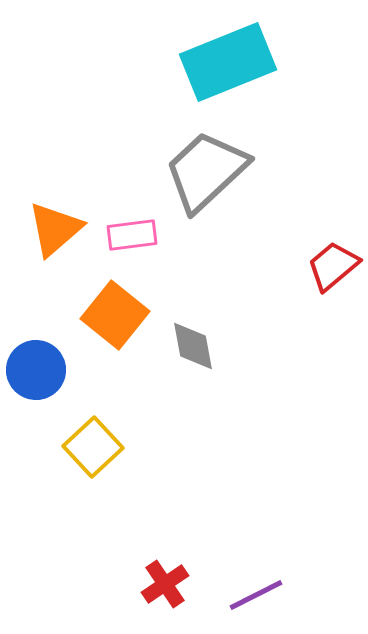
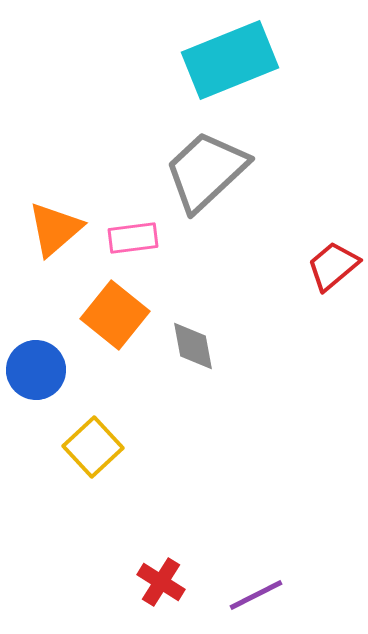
cyan rectangle: moved 2 px right, 2 px up
pink rectangle: moved 1 px right, 3 px down
red cross: moved 4 px left, 2 px up; rotated 24 degrees counterclockwise
